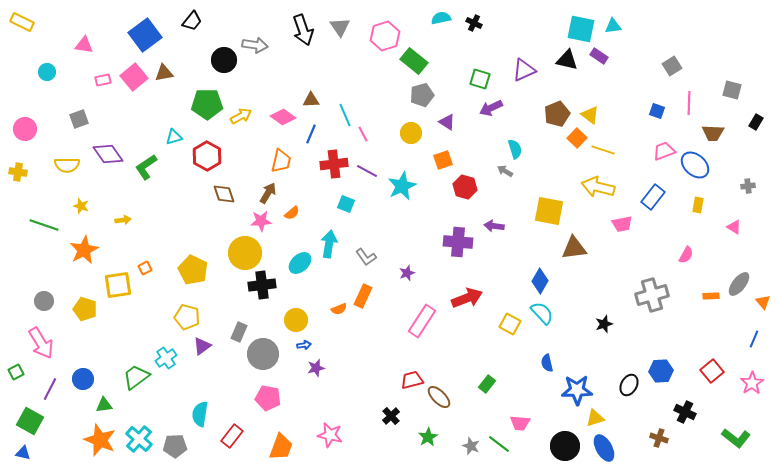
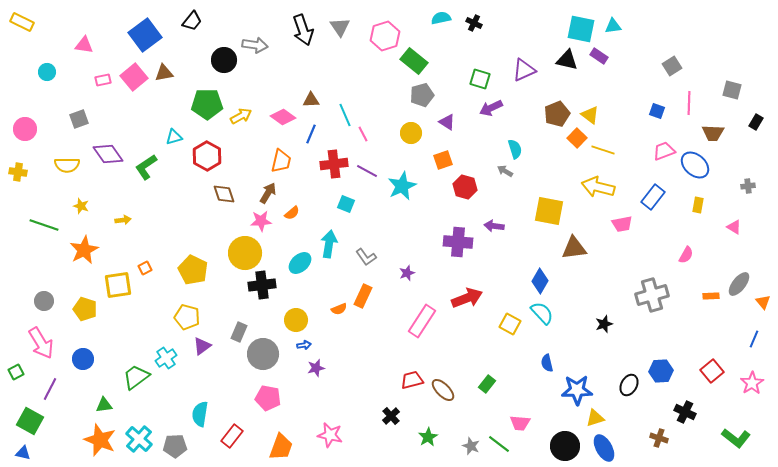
blue circle at (83, 379): moved 20 px up
brown ellipse at (439, 397): moved 4 px right, 7 px up
